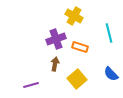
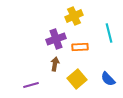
yellow cross: rotated 36 degrees clockwise
orange rectangle: rotated 21 degrees counterclockwise
blue semicircle: moved 3 px left, 5 px down
